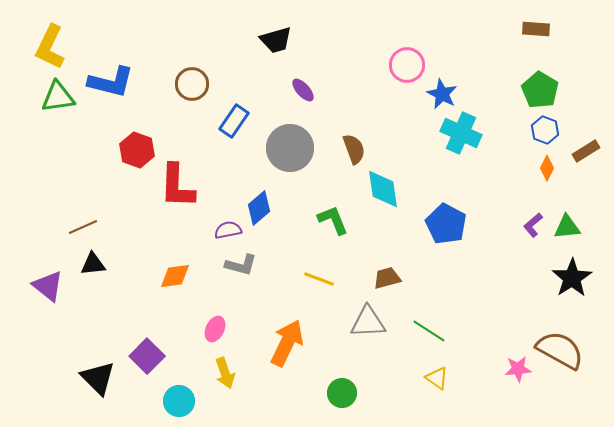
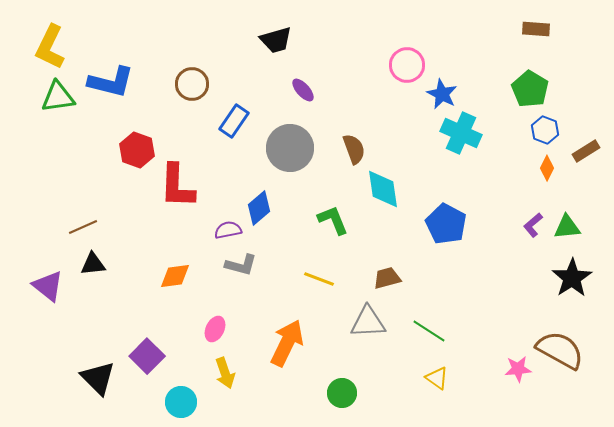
green pentagon at (540, 90): moved 10 px left, 1 px up
cyan circle at (179, 401): moved 2 px right, 1 px down
